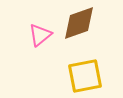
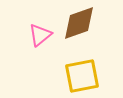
yellow square: moved 3 px left
